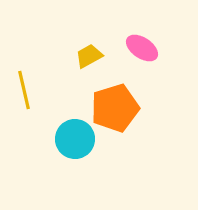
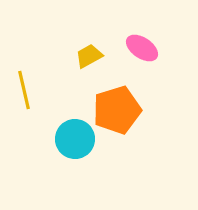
orange pentagon: moved 2 px right, 2 px down
